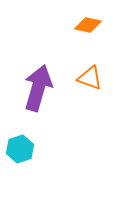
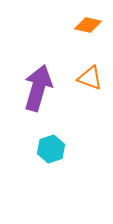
cyan hexagon: moved 31 px right
